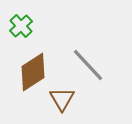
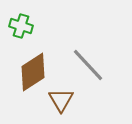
green cross: rotated 30 degrees counterclockwise
brown triangle: moved 1 px left, 1 px down
